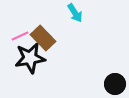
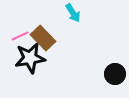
cyan arrow: moved 2 px left
black circle: moved 10 px up
